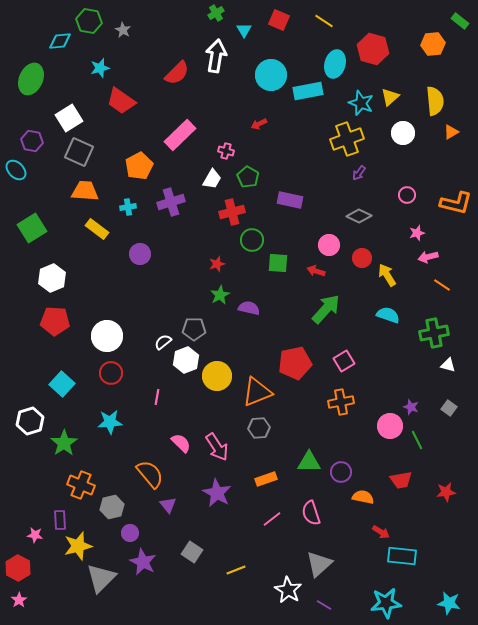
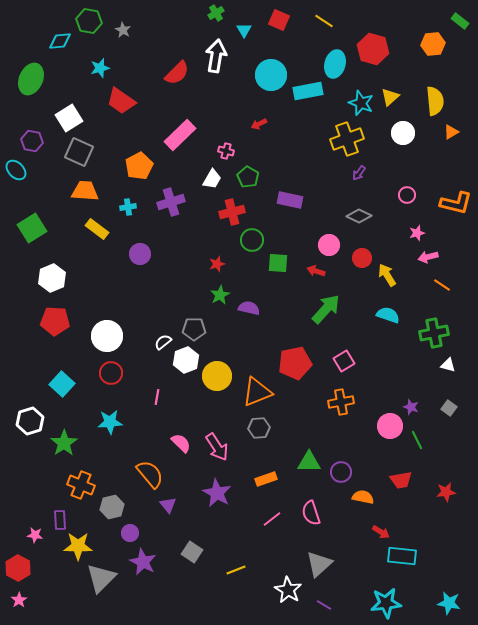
yellow star at (78, 546): rotated 16 degrees clockwise
